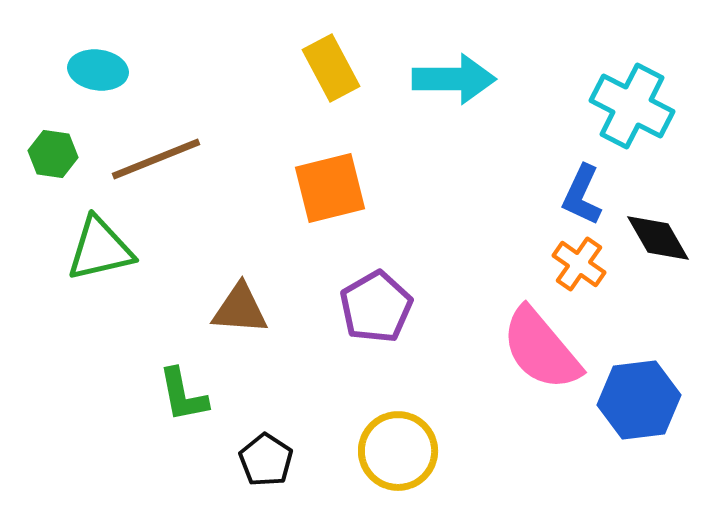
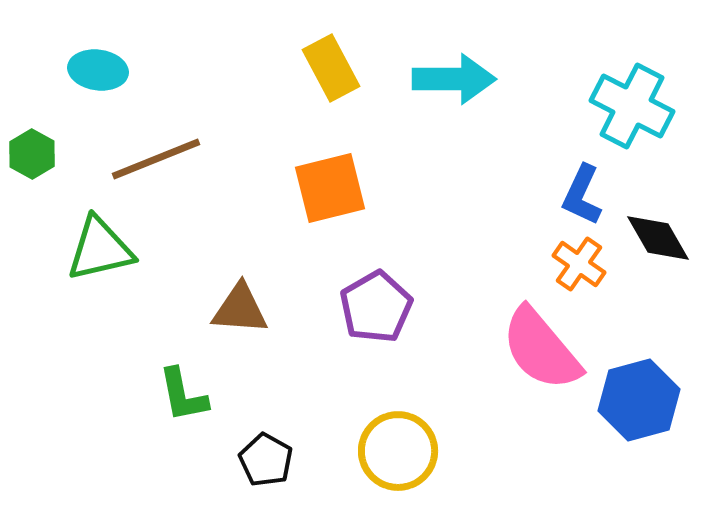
green hexagon: moved 21 px left; rotated 21 degrees clockwise
blue hexagon: rotated 8 degrees counterclockwise
black pentagon: rotated 4 degrees counterclockwise
